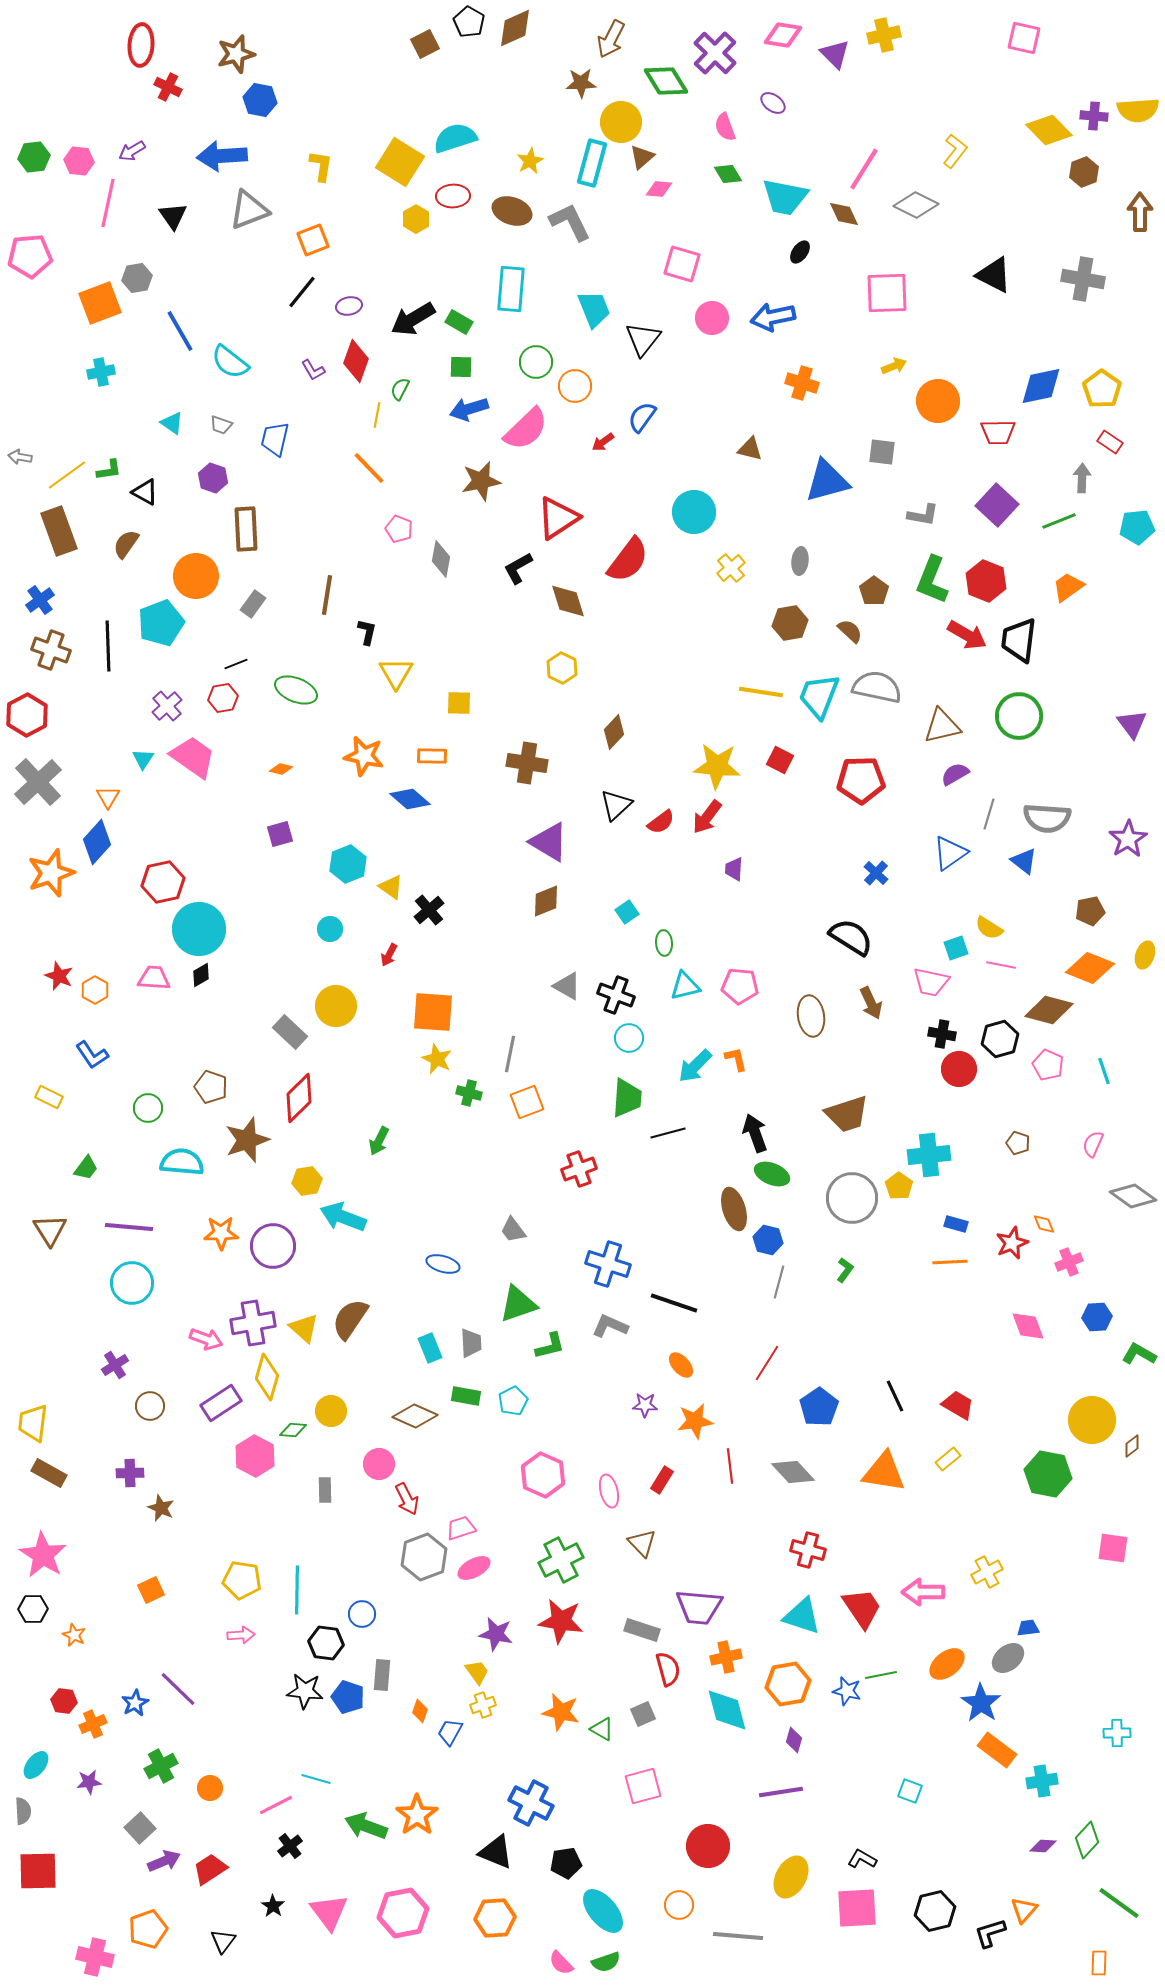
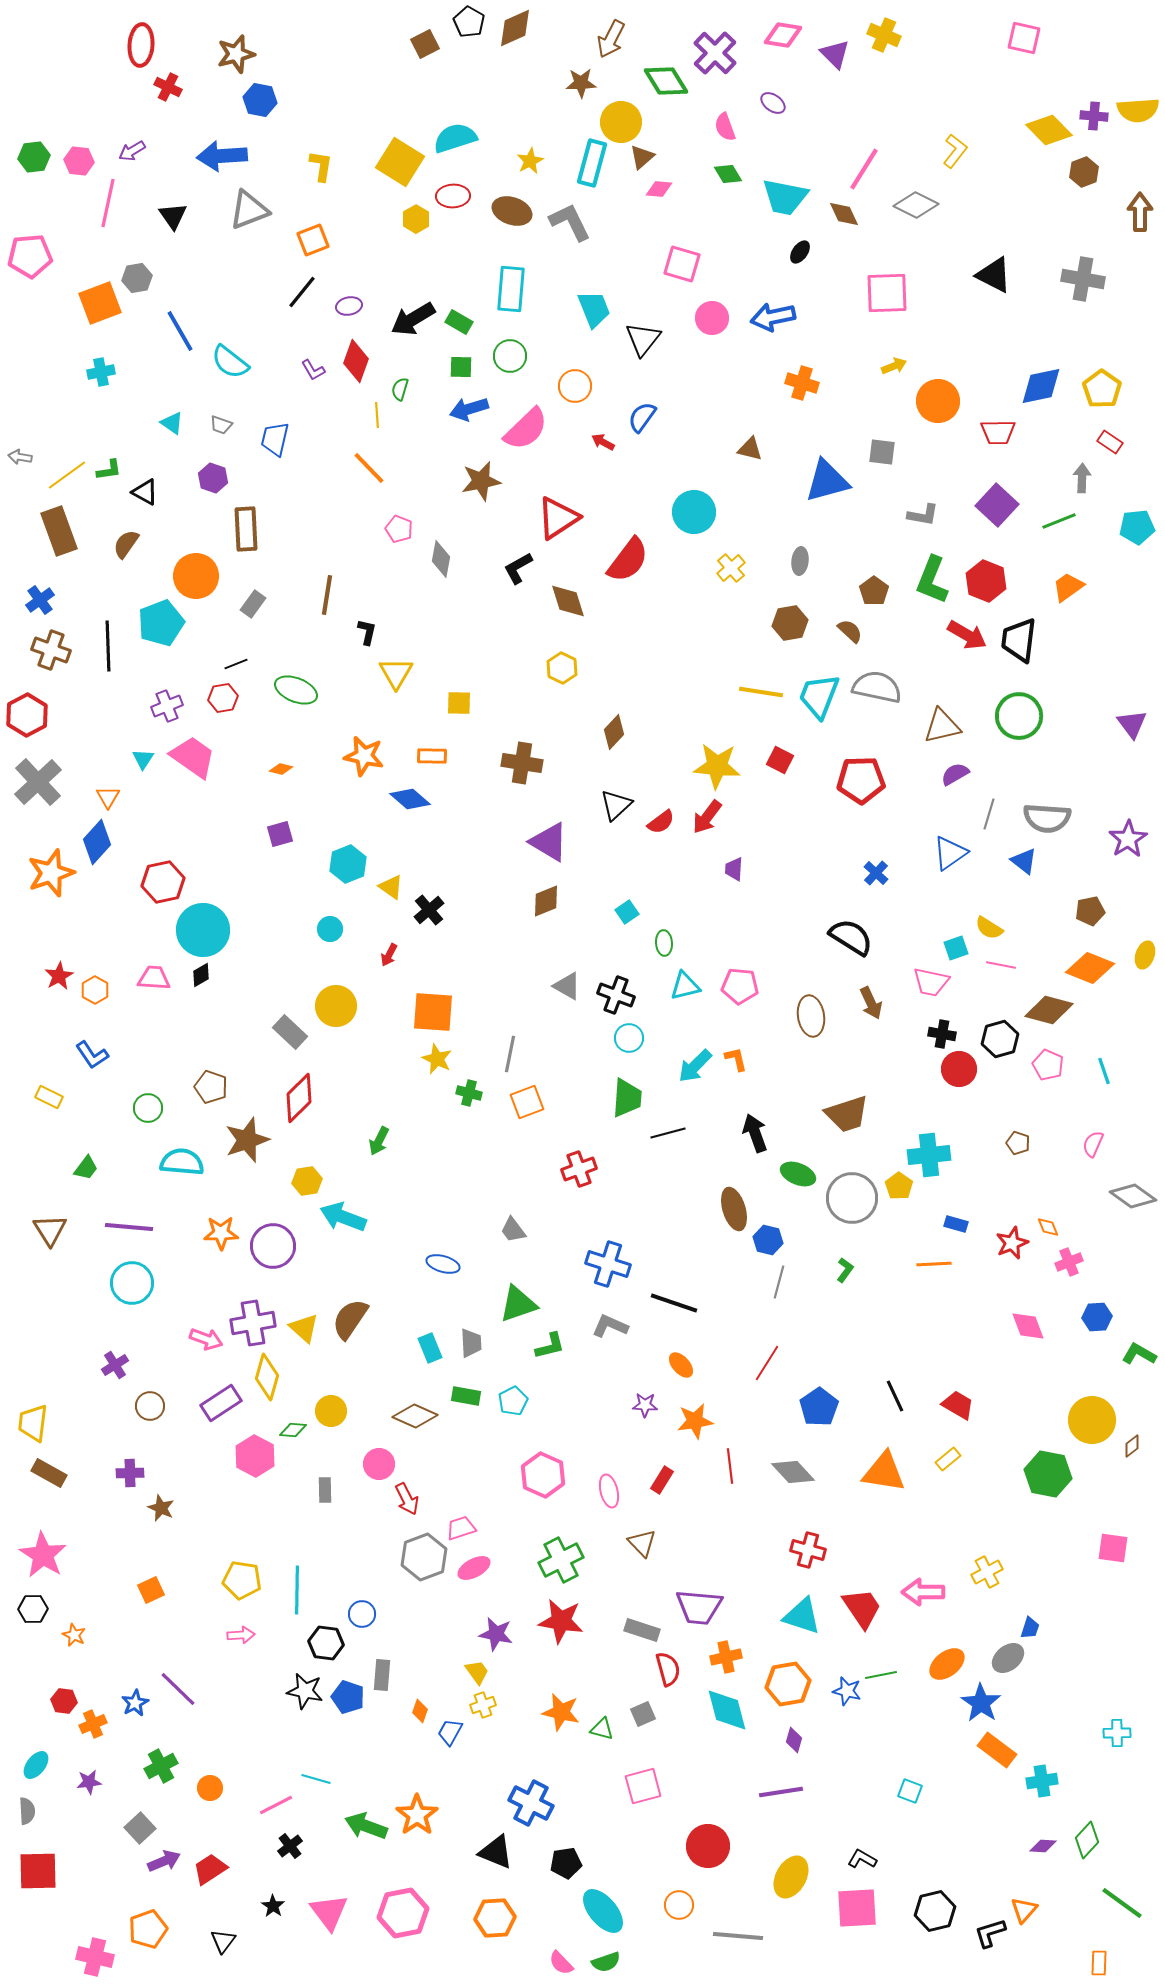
yellow cross at (884, 35): rotated 36 degrees clockwise
green circle at (536, 362): moved 26 px left, 6 px up
green semicircle at (400, 389): rotated 10 degrees counterclockwise
yellow line at (377, 415): rotated 15 degrees counterclockwise
red arrow at (603, 442): rotated 65 degrees clockwise
purple cross at (167, 706): rotated 20 degrees clockwise
brown cross at (527, 763): moved 5 px left
cyan circle at (199, 929): moved 4 px right, 1 px down
red star at (59, 976): rotated 20 degrees clockwise
green ellipse at (772, 1174): moved 26 px right
orange diamond at (1044, 1224): moved 4 px right, 3 px down
orange line at (950, 1262): moved 16 px left, 2 px down
blue trapezoid at (1028, 1628): moved 2 px right; rotated 115 degrees clockwise
black star at (305, 1691): rotated 6 degrees clockwise
green triangle at (602, 1729): rotated 15 degrees counterclockwise
gray semicircle at (23, 1811): moved 4 px right
green line at (1119, 1903): moved 3 px right
